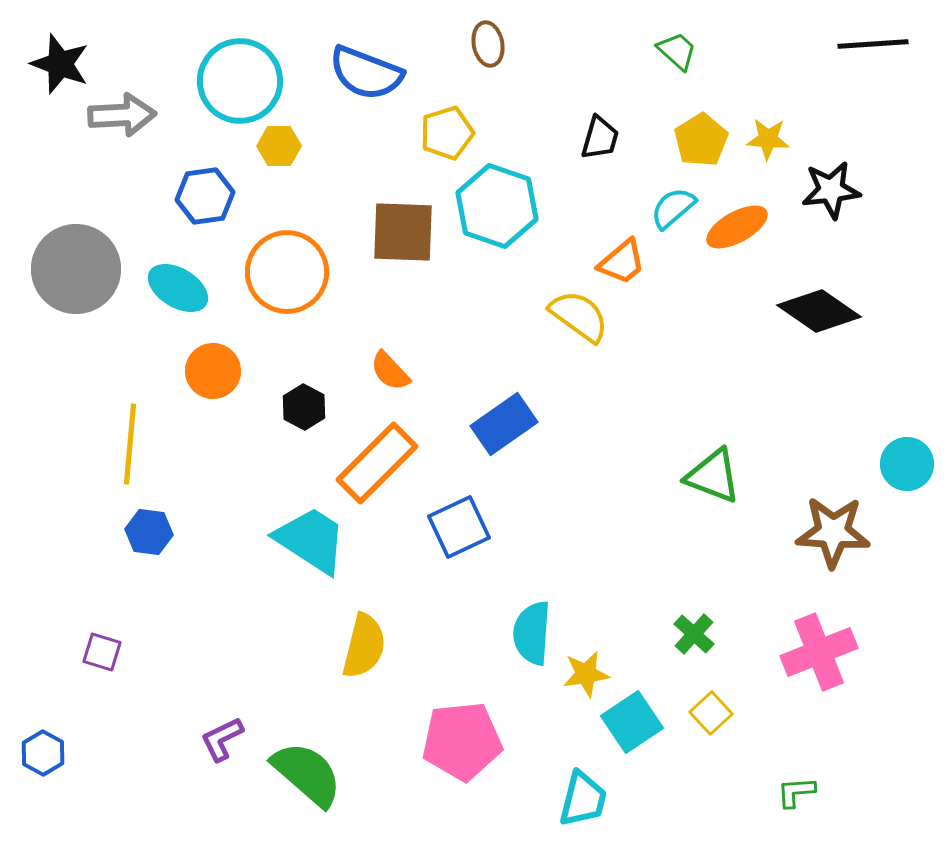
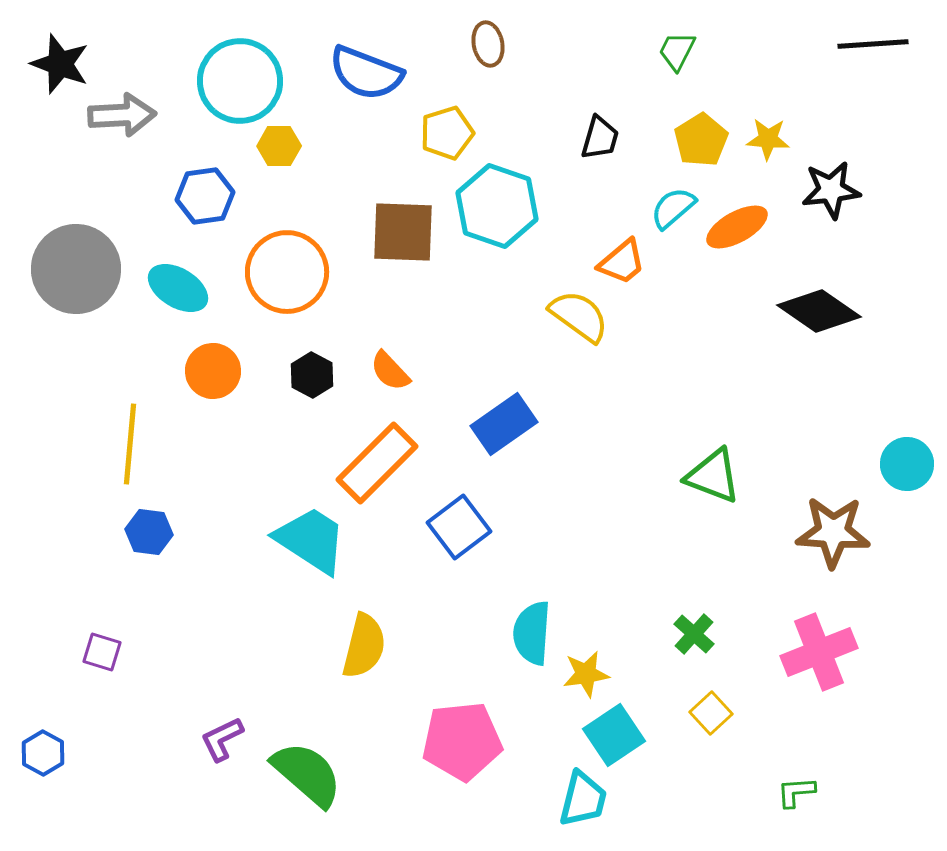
green trapezoid at (677, 51): rotated 105 degrees counterclockwise
black hexagon at (304, 407): moved 8 px right, 32 px up
blue square at (459, 527): rotated 12 degrees counterclockwise
cyan square at (632, 722): moved 18 px left, 13 px down
